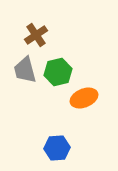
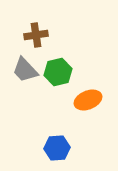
brown cross: rotated 25 degrees clockwise
gray trapezoid: rotated 28 degrees counterclockwise
orange ellipse: moved 4 px right, 2 px down
